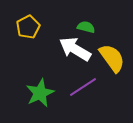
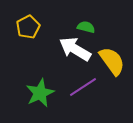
yellow semicircle: moved 3 px down
